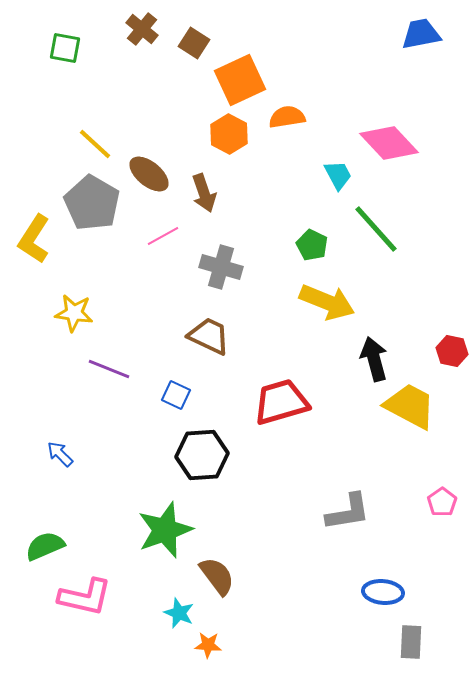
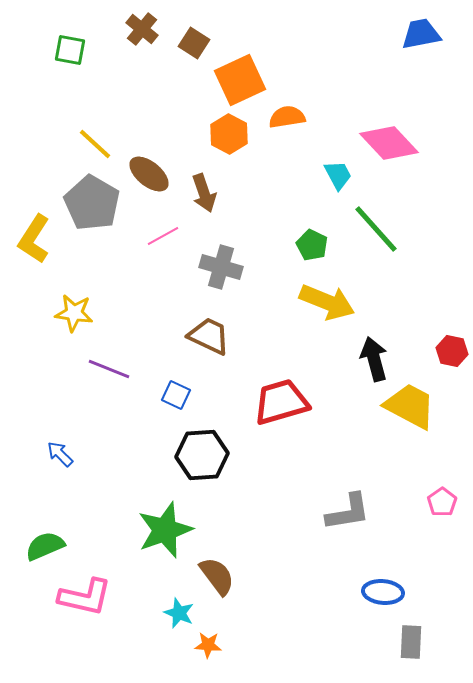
green square: moved 5 px right, 2 px down
